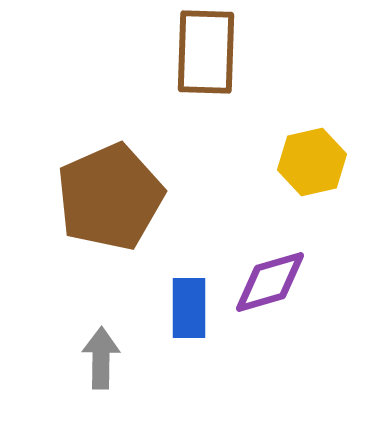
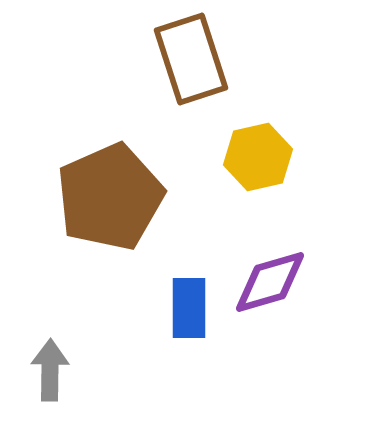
brown rectangle: moved 15 px left, 7 px down; rotated 20 degrees counterclockwise
yellow hexagon: moved 54 px left, 5 px up
gray arrow: moved 51 px left, 12 px down
